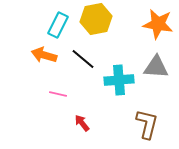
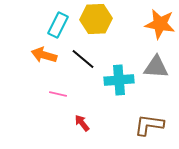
yellow hexagon: rotated 8 degrees clockwise
orange star: moved 2 px right
brown L-shape: moved 2 px right, 1 px down; rotated 96 degrees counterclockwise
